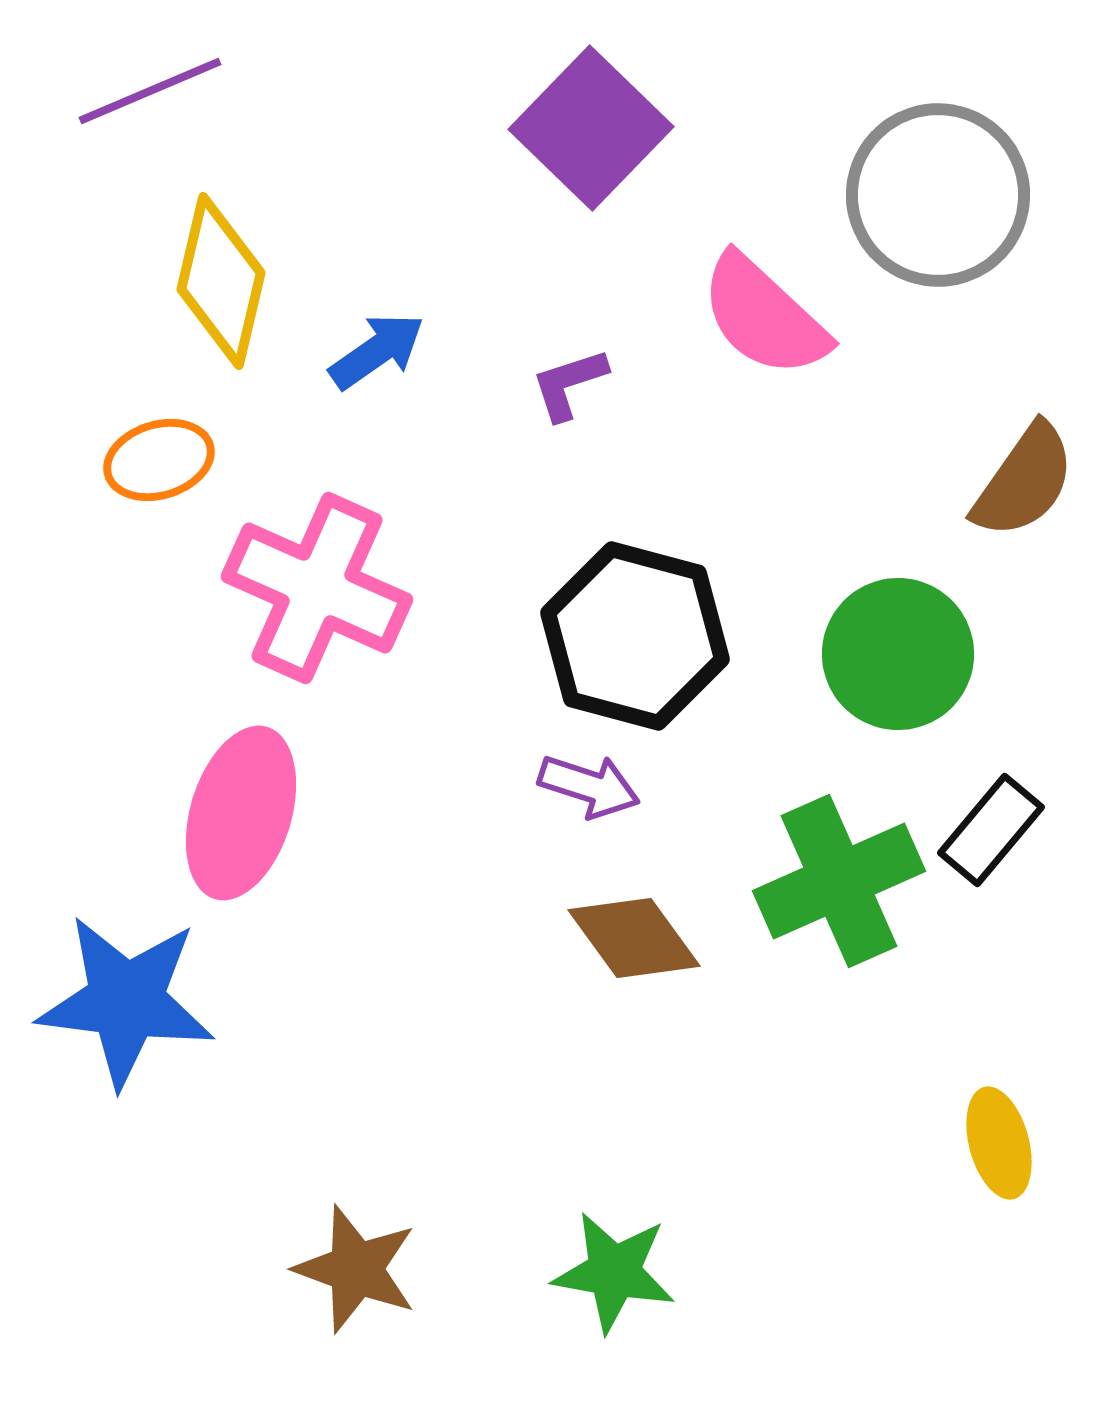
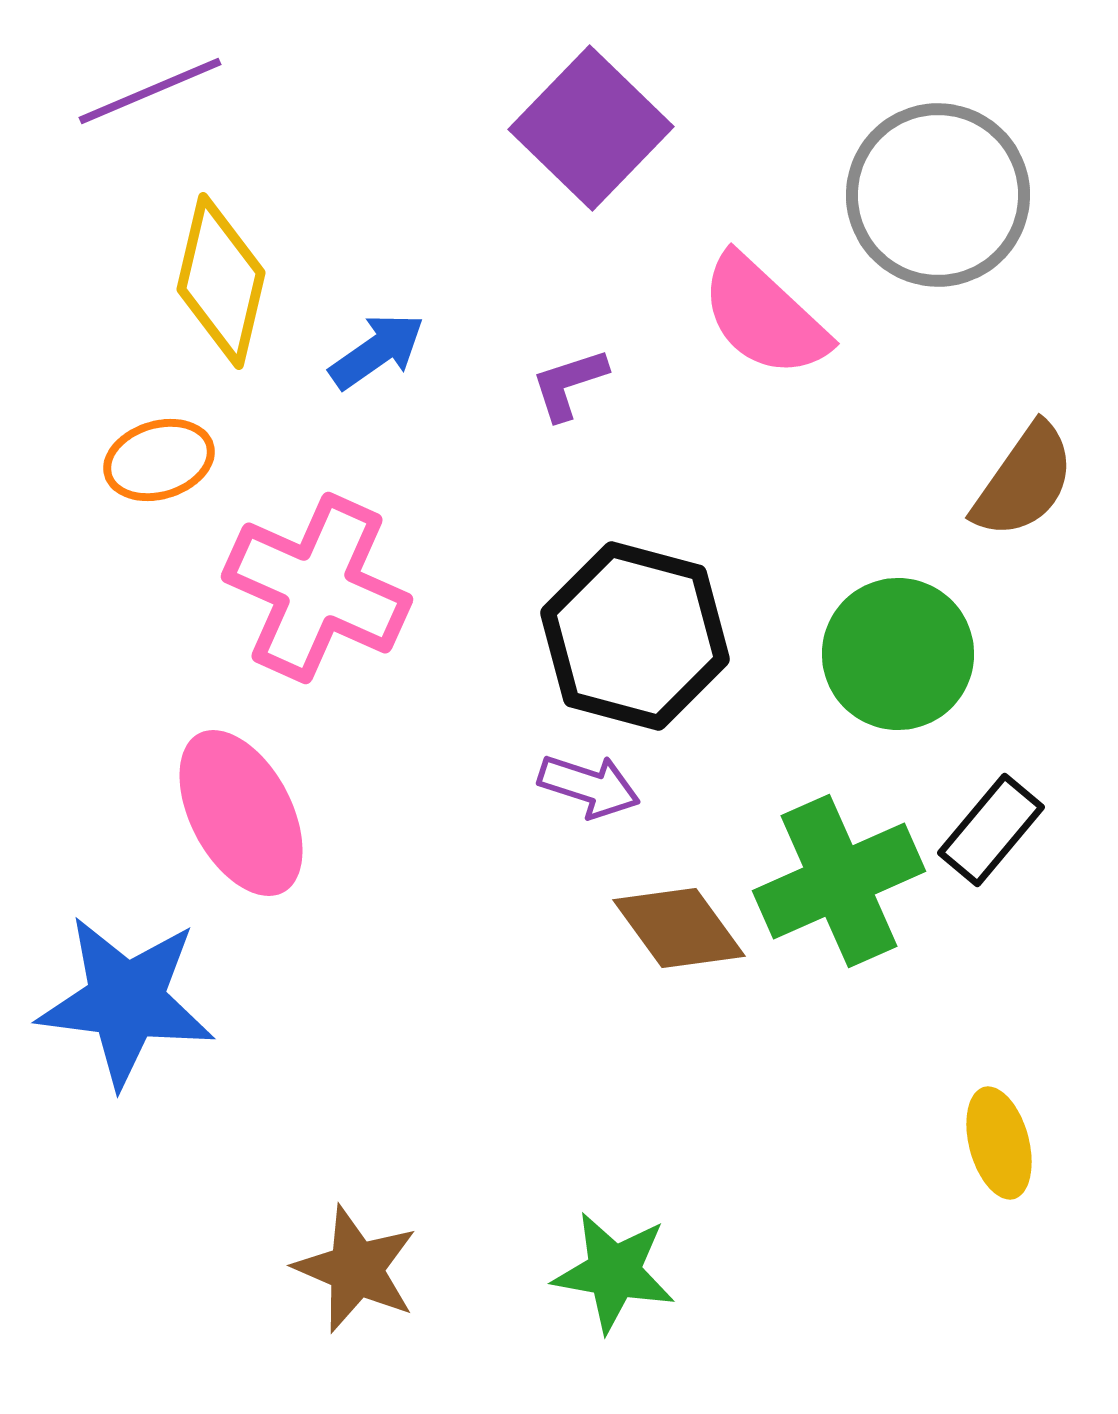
pink ellipse: rotated 45 degrees counterclockwise
brown diamond: moved 45 px right, 10 px up
brown star: rotated 3 degrees clockwise
